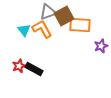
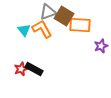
brown square: rotated 30 degrees counterclockwise
red star: moved 2 px right, 3 px down
